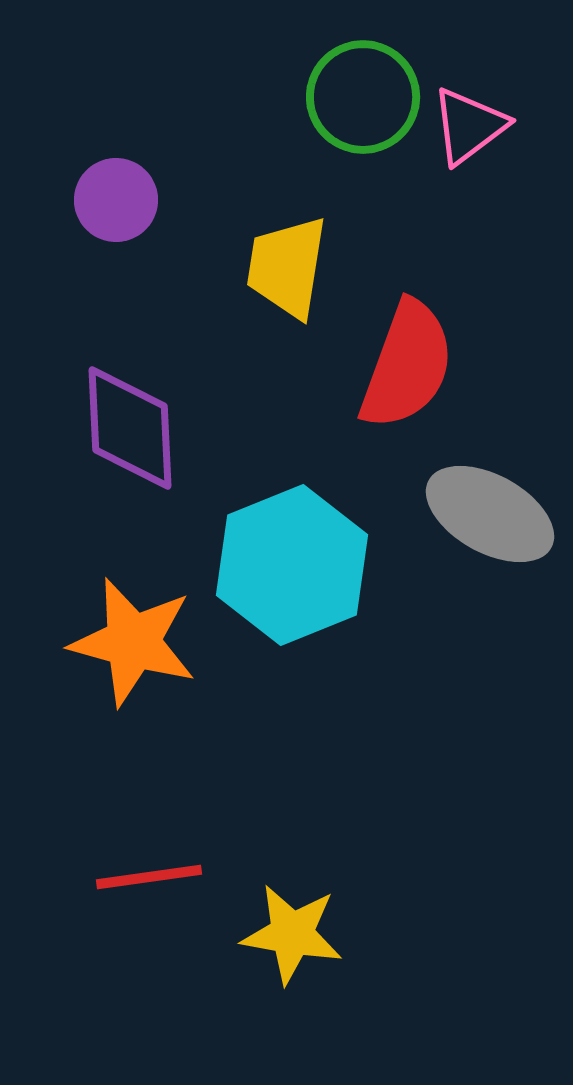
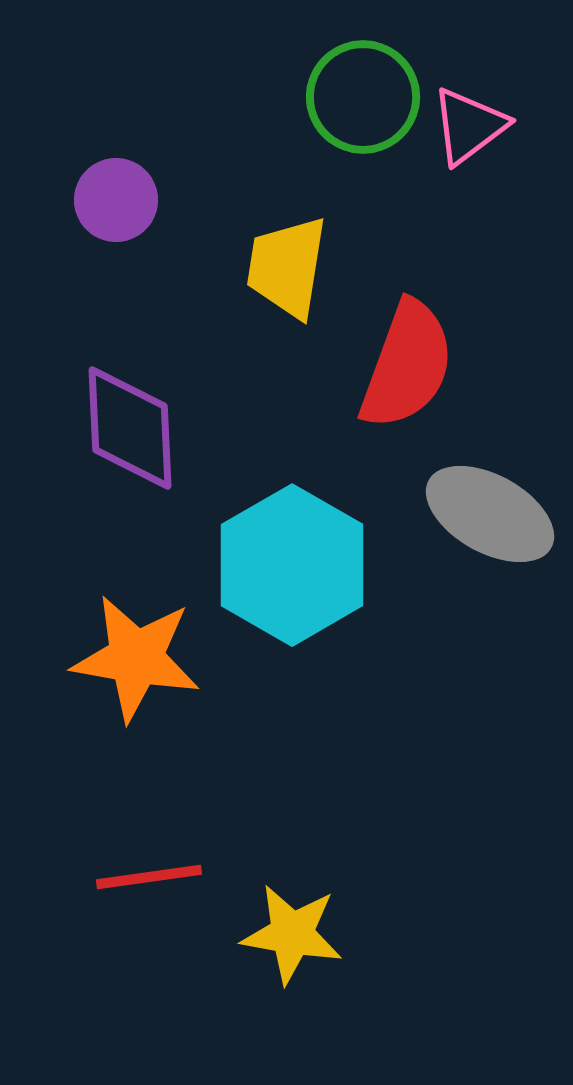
cyan hexagon: rotated 8 degrees counterclockwise
orange star: moved 3 px right, 16 px down; rotated 5 degrees counterclockwise
